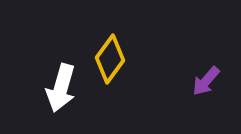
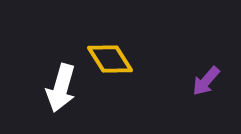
yellow diamond: rotated 69 degrees counterclockwise
